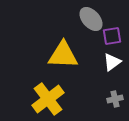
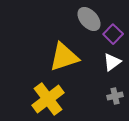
gray ellipse: moved 2 px left
purple square: moved 1 px right, 2 px up; rotated 36 degrees counterclockwise
yellow triangle: moved 1 px right, 2 px down; rotated 20 degrees counterclockwise
gray cross: moved 3 px up
